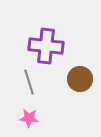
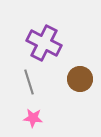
purple cross: moved 2 px left, 3 px up; rotated 20 degrees clockwise
pink star: moved 4 px right
